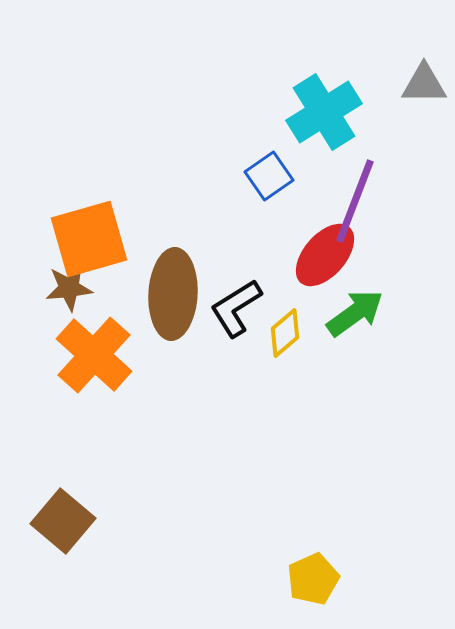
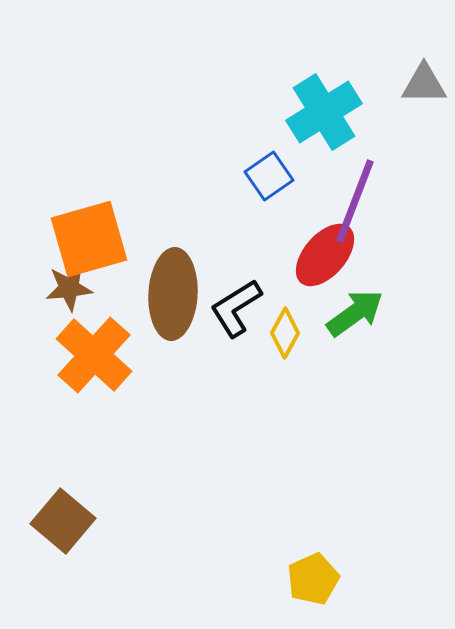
yellow diamond: rotated 21 degrees counterclockwise
